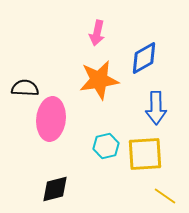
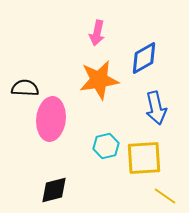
blue arrow: rotated 12 degrees counterclockwise
yellow square: moved 1 px left, 4 px down
black diamond: moved 1 px left, 1 px down
